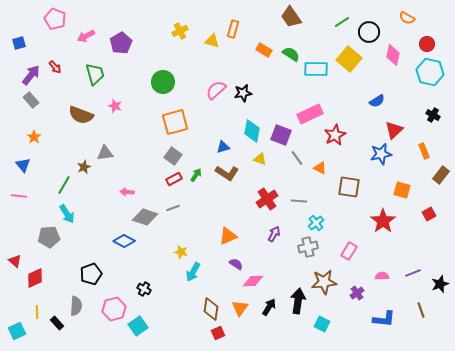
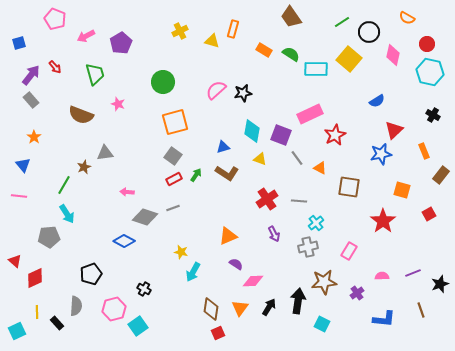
pink star at (115, 106): moved 3 px right, 2 px up
purple arrow at (274, 234): rotated 126 degrees clockwise
